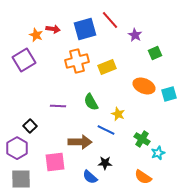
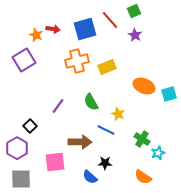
green square: moved 21 px left, 42 px up
purple line: rotated 56 degrees counterclockwise
